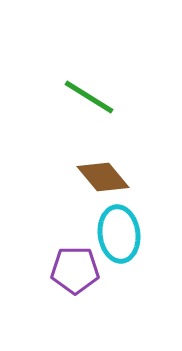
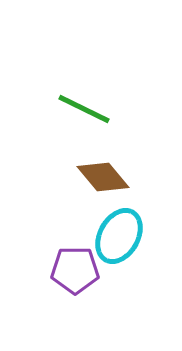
green line: moved 5 px left, 12 px down; rotated 6 degrees counterclockwise
cyan ellipse: moved 2 px down; rotated 36 degrees clockwise
